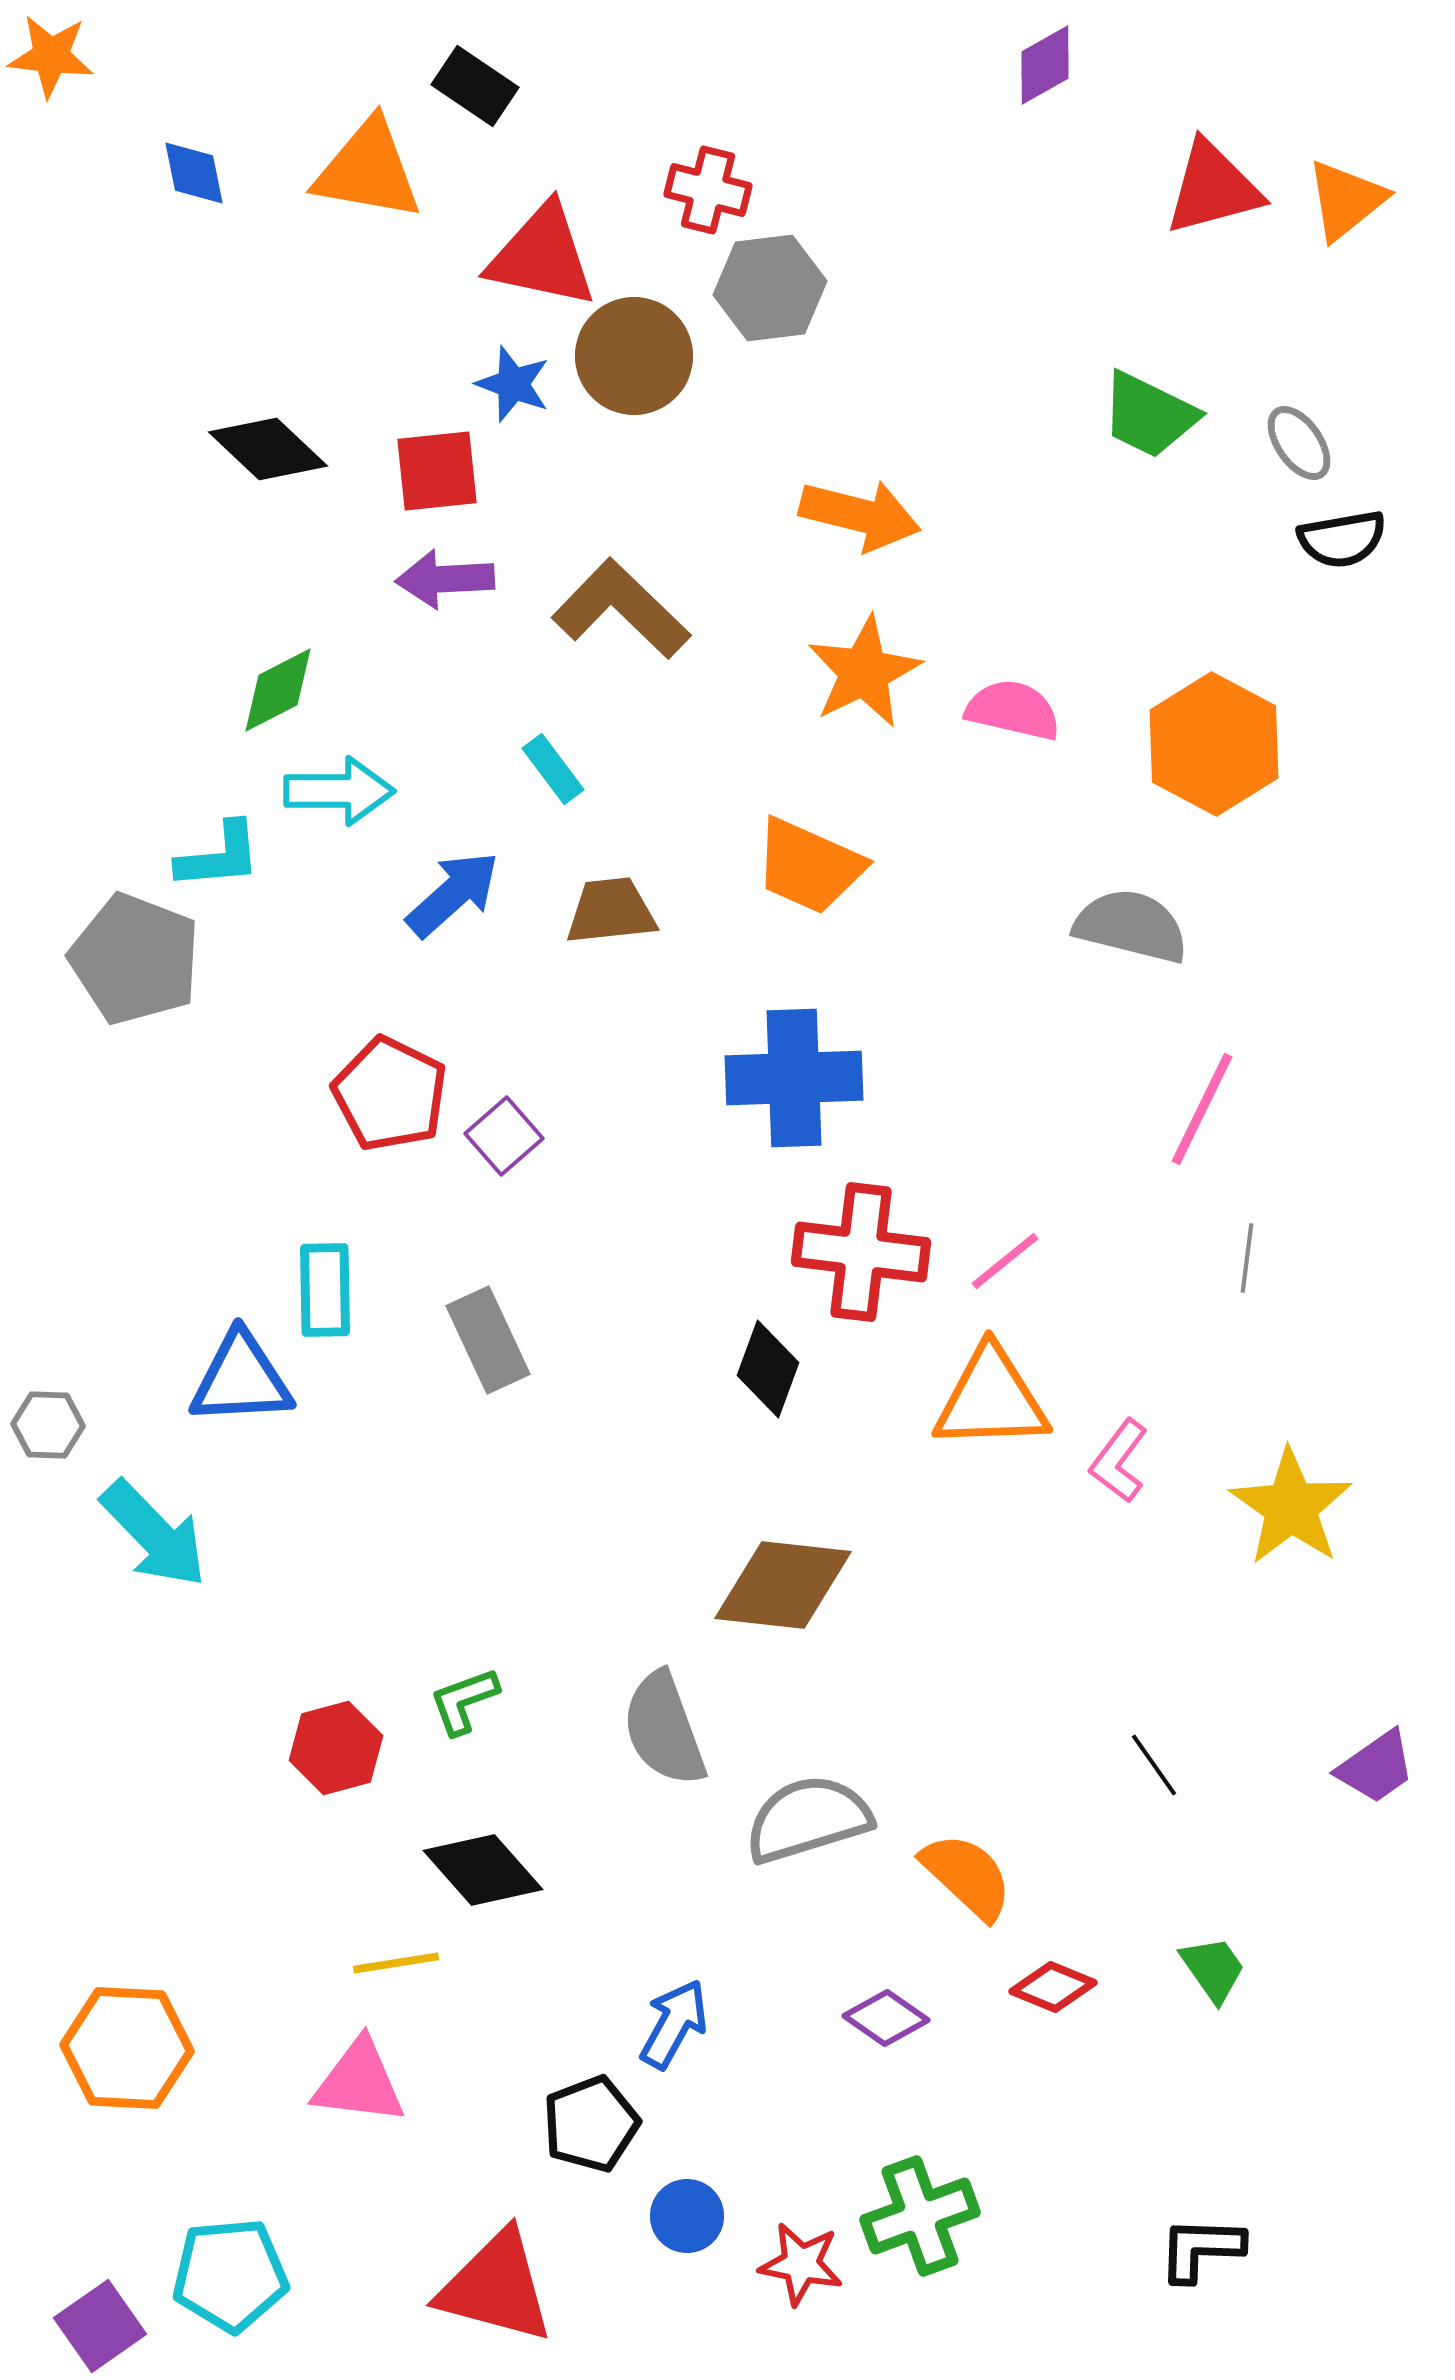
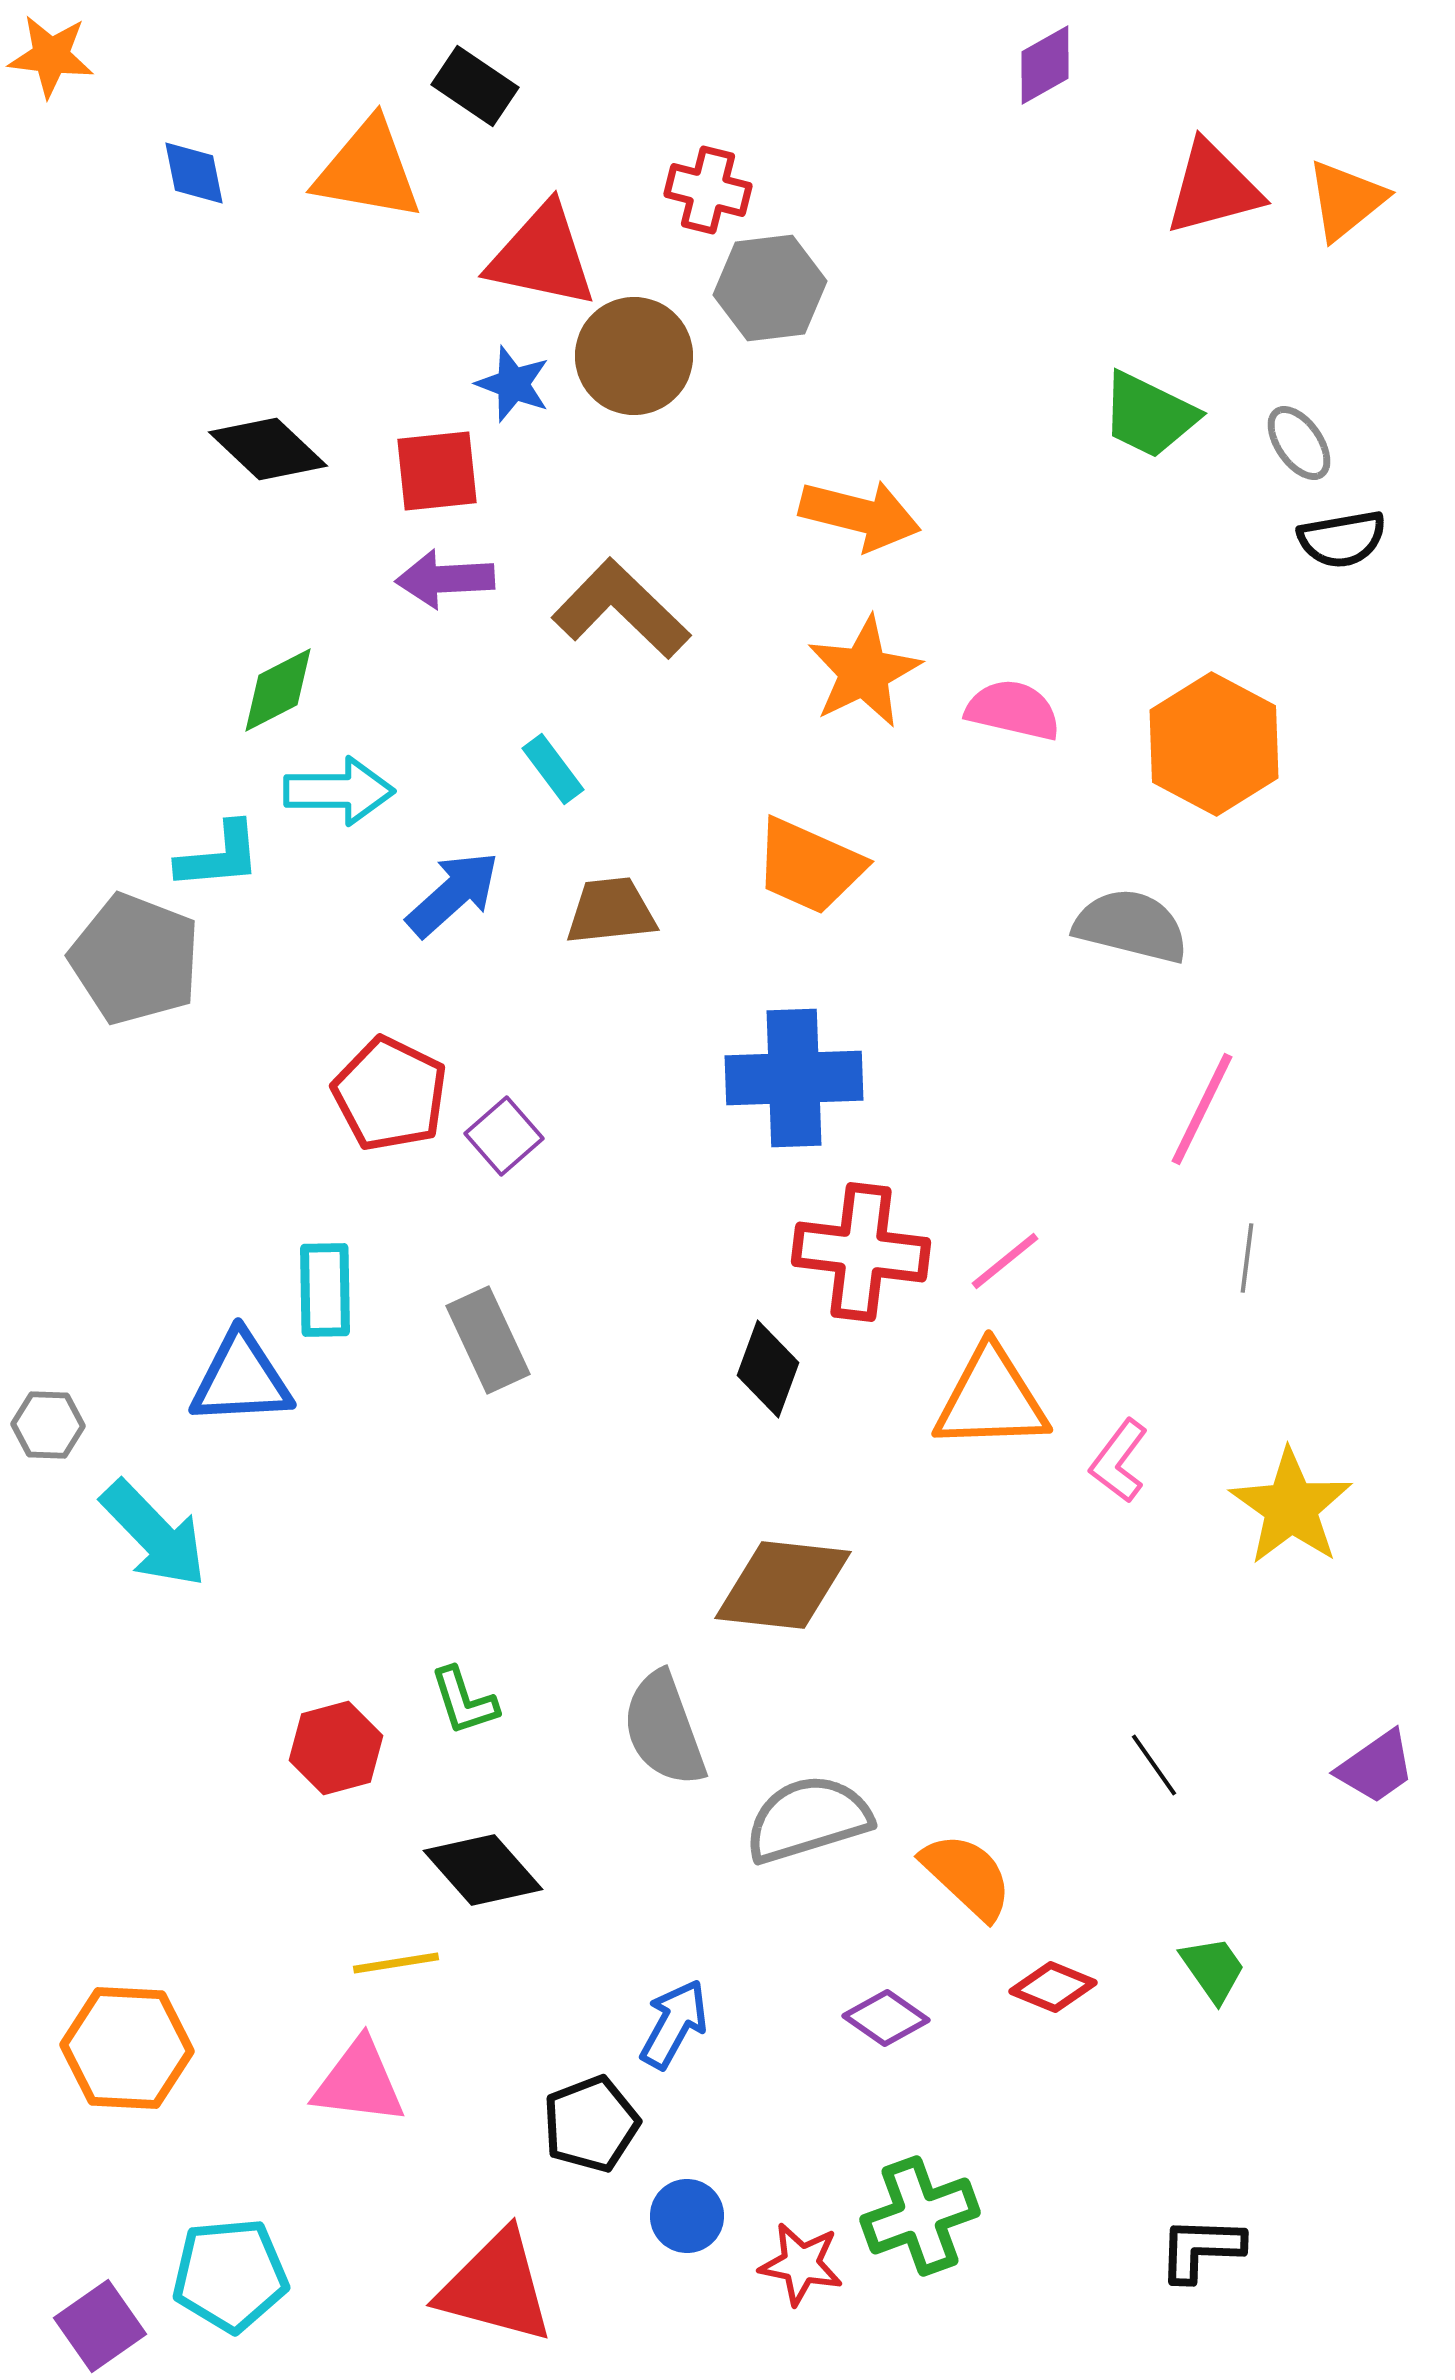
green L-shape at (464, 1701): rotated 88 degrees counterclockwise
